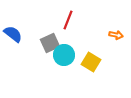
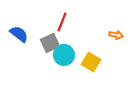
red line: moved 6 px left, 2 px down
blue semicircle: moved 6 px right
